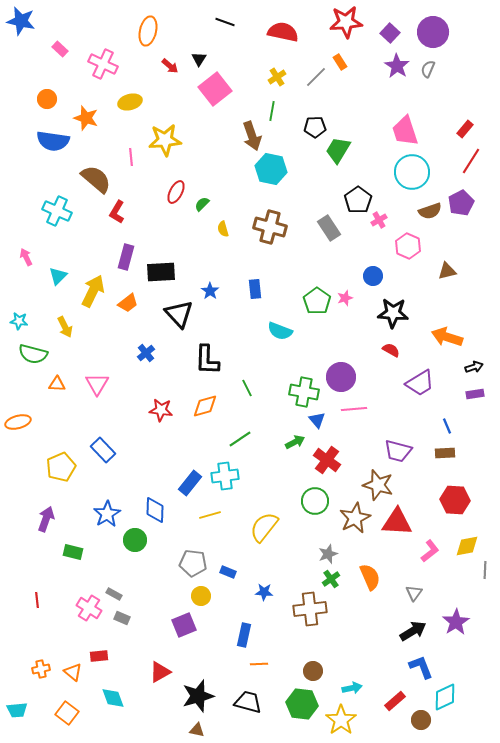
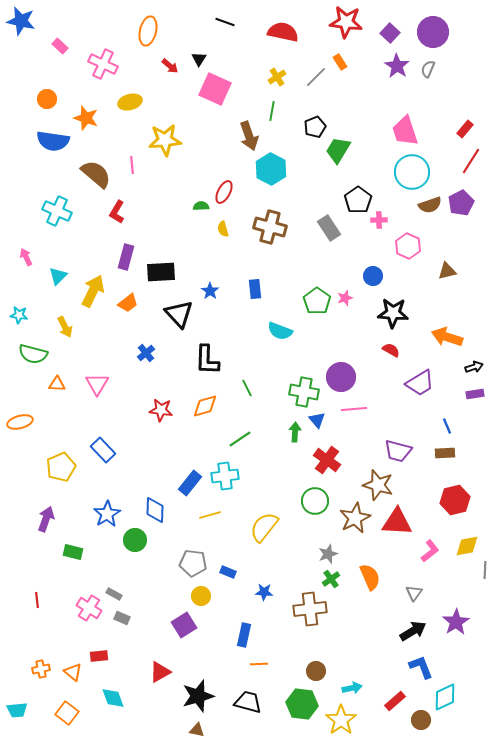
red star at (346, 22): rotated 12 degrees clockwise
pink rectangle at (60, 49): moved 3 px up
pink square at (215, 89): rotated 28 degrees counterclockwise
black pentagon at (315, 127): rotated 20 degrees counterclockwise
brown arrow at (252, 136): moved 3 px left
pink line at (131, 157): moved 1 px right, 8 px down
cyan hexagon at (271, 169): rotated 16 degrees clockwise
brown semicircle at (96, 179): moved 5 px up
red ellipse at (176, 192): moved 48 px right
green semicircle at (202, 204): moved 1 px left, 2 px down; rotated 42 degrees clockwise
brown semicircle at (430, 211): moved 6 px up
pink cross at (379, 220): rotated 28 degrees clockwise
cyan star at (19, 321): moved 6 px up
orange ellipse at (18, 422): moved 2 px right
green arrow at (295, 442): moved 10 px up; rotated 60 degrees counterclockwise
red hexagon at (455, 500): rotated 16 degrees counterclockwise
purple square at (184, 625): rotated 10 degrees counterclockwise
brown circle at (313, 671): moved 3 px right
